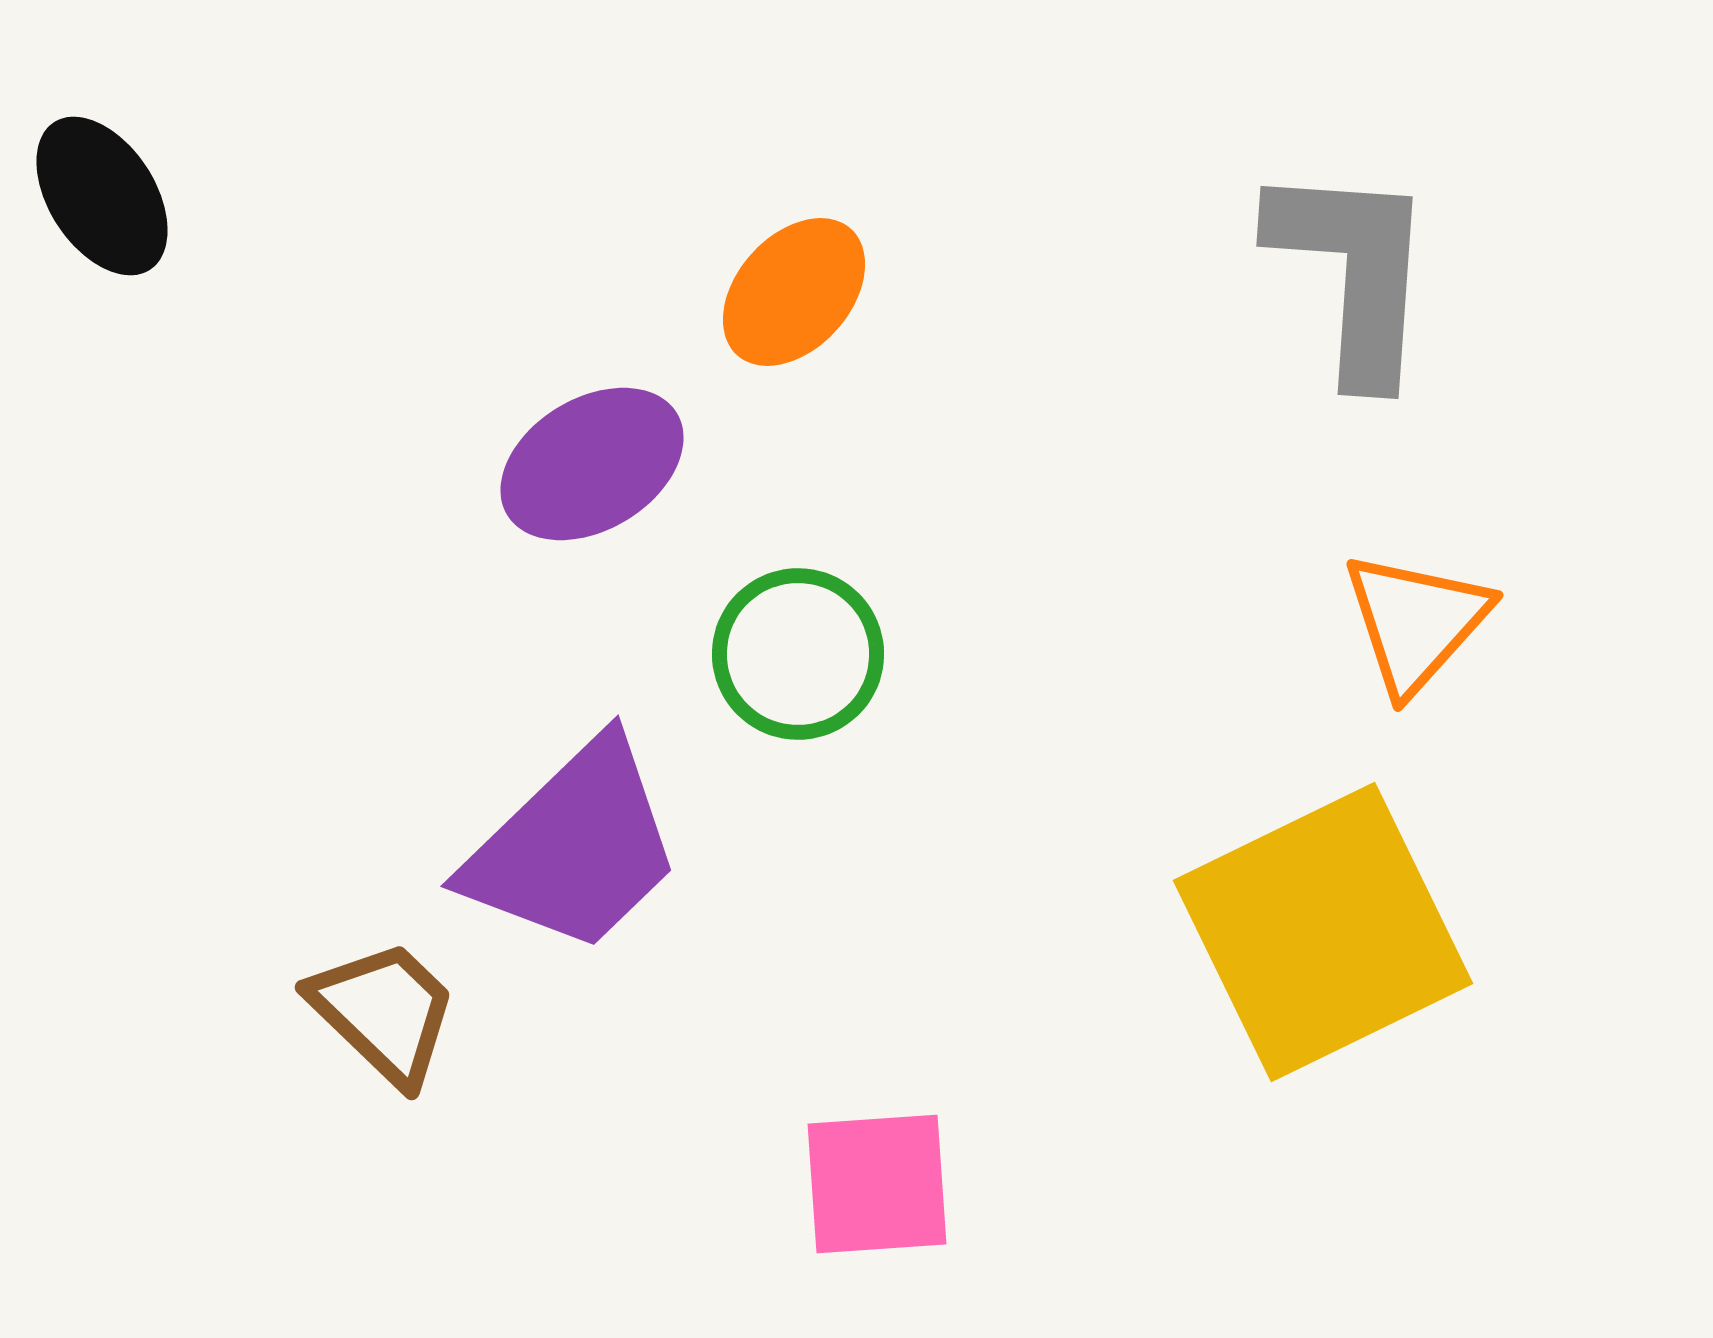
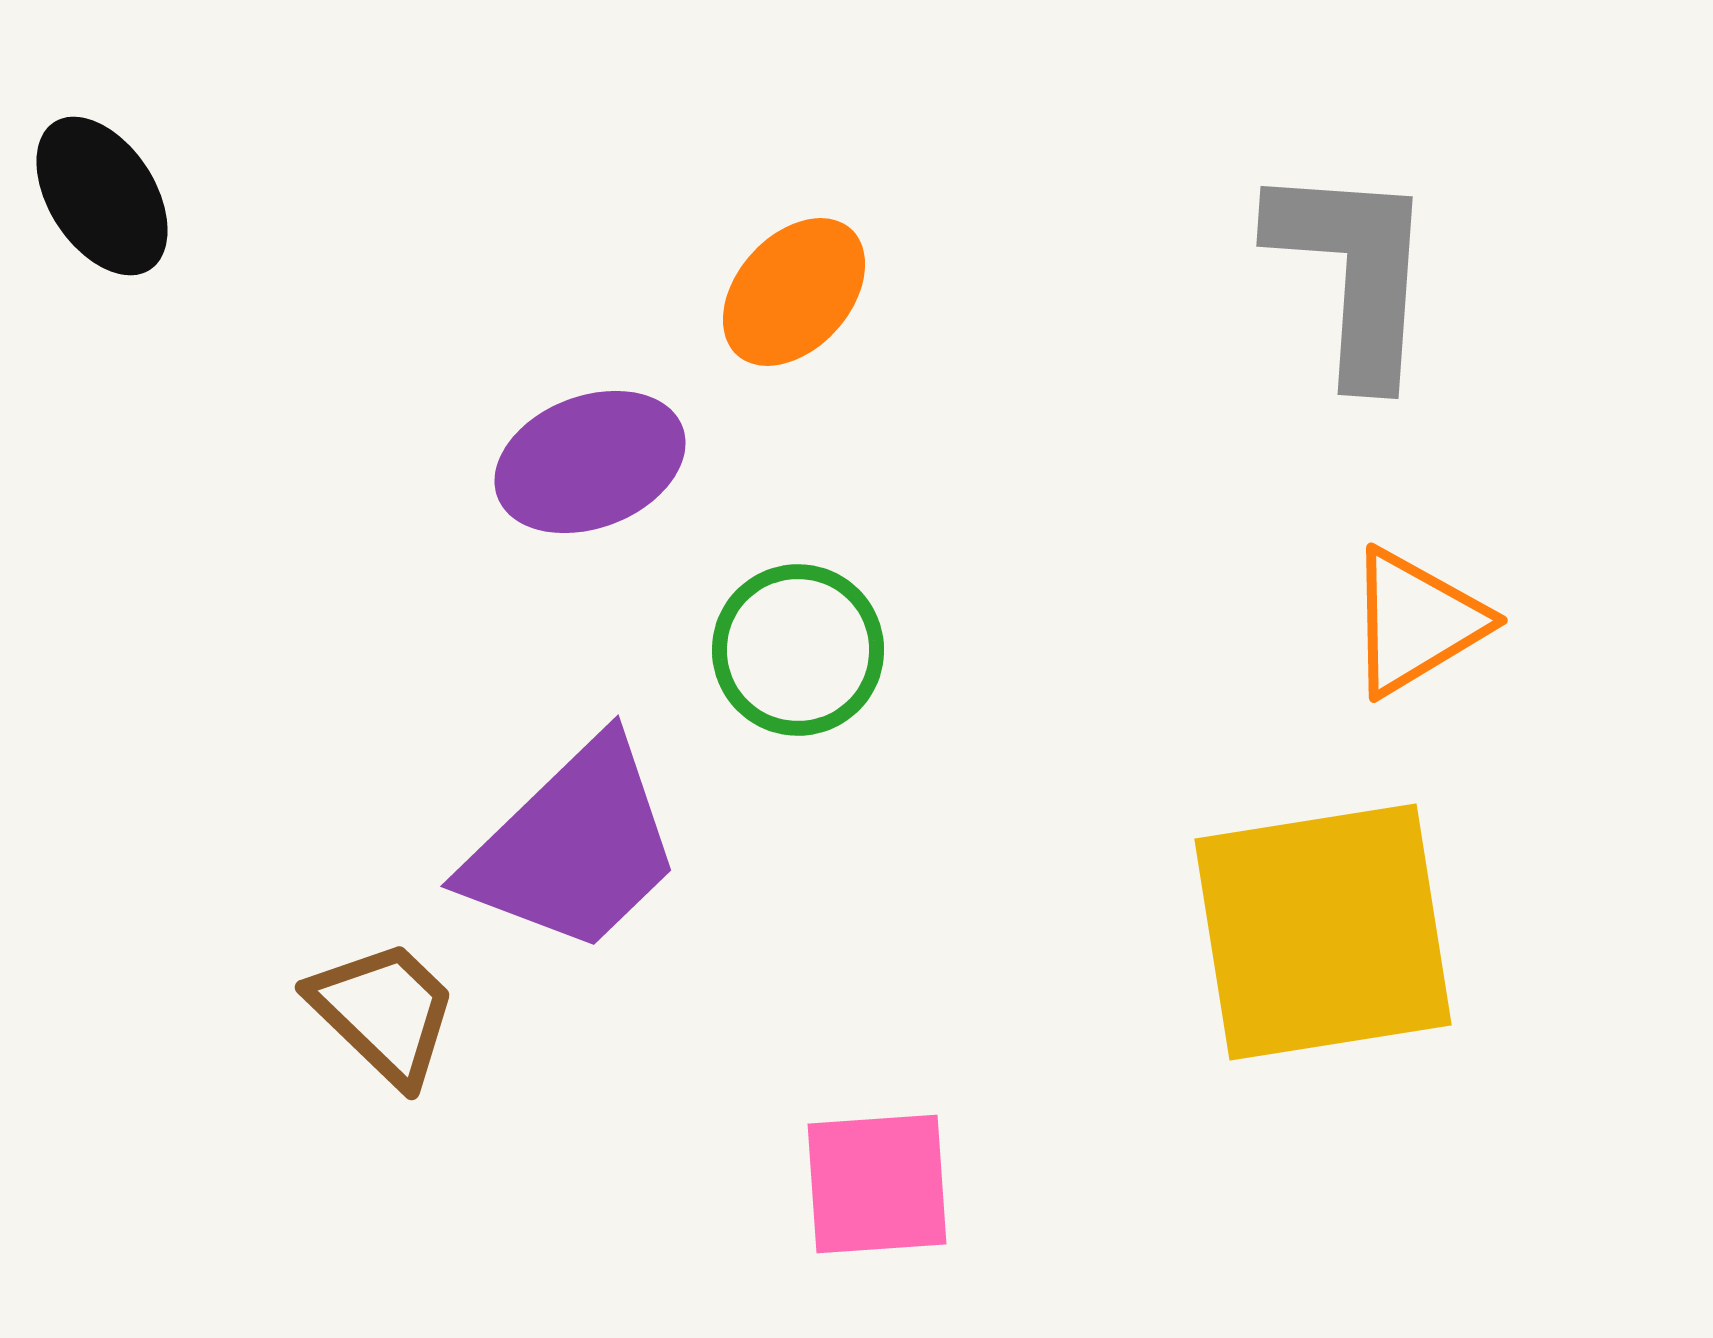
purple ellipse: moved 2 px left, 2 px up; rotated 10 degrees clockwise
orange triangle: rotated 17 degrees clockwise
green circle: moved 4 px up
yellow square: rotated 17 degrees clockwise
